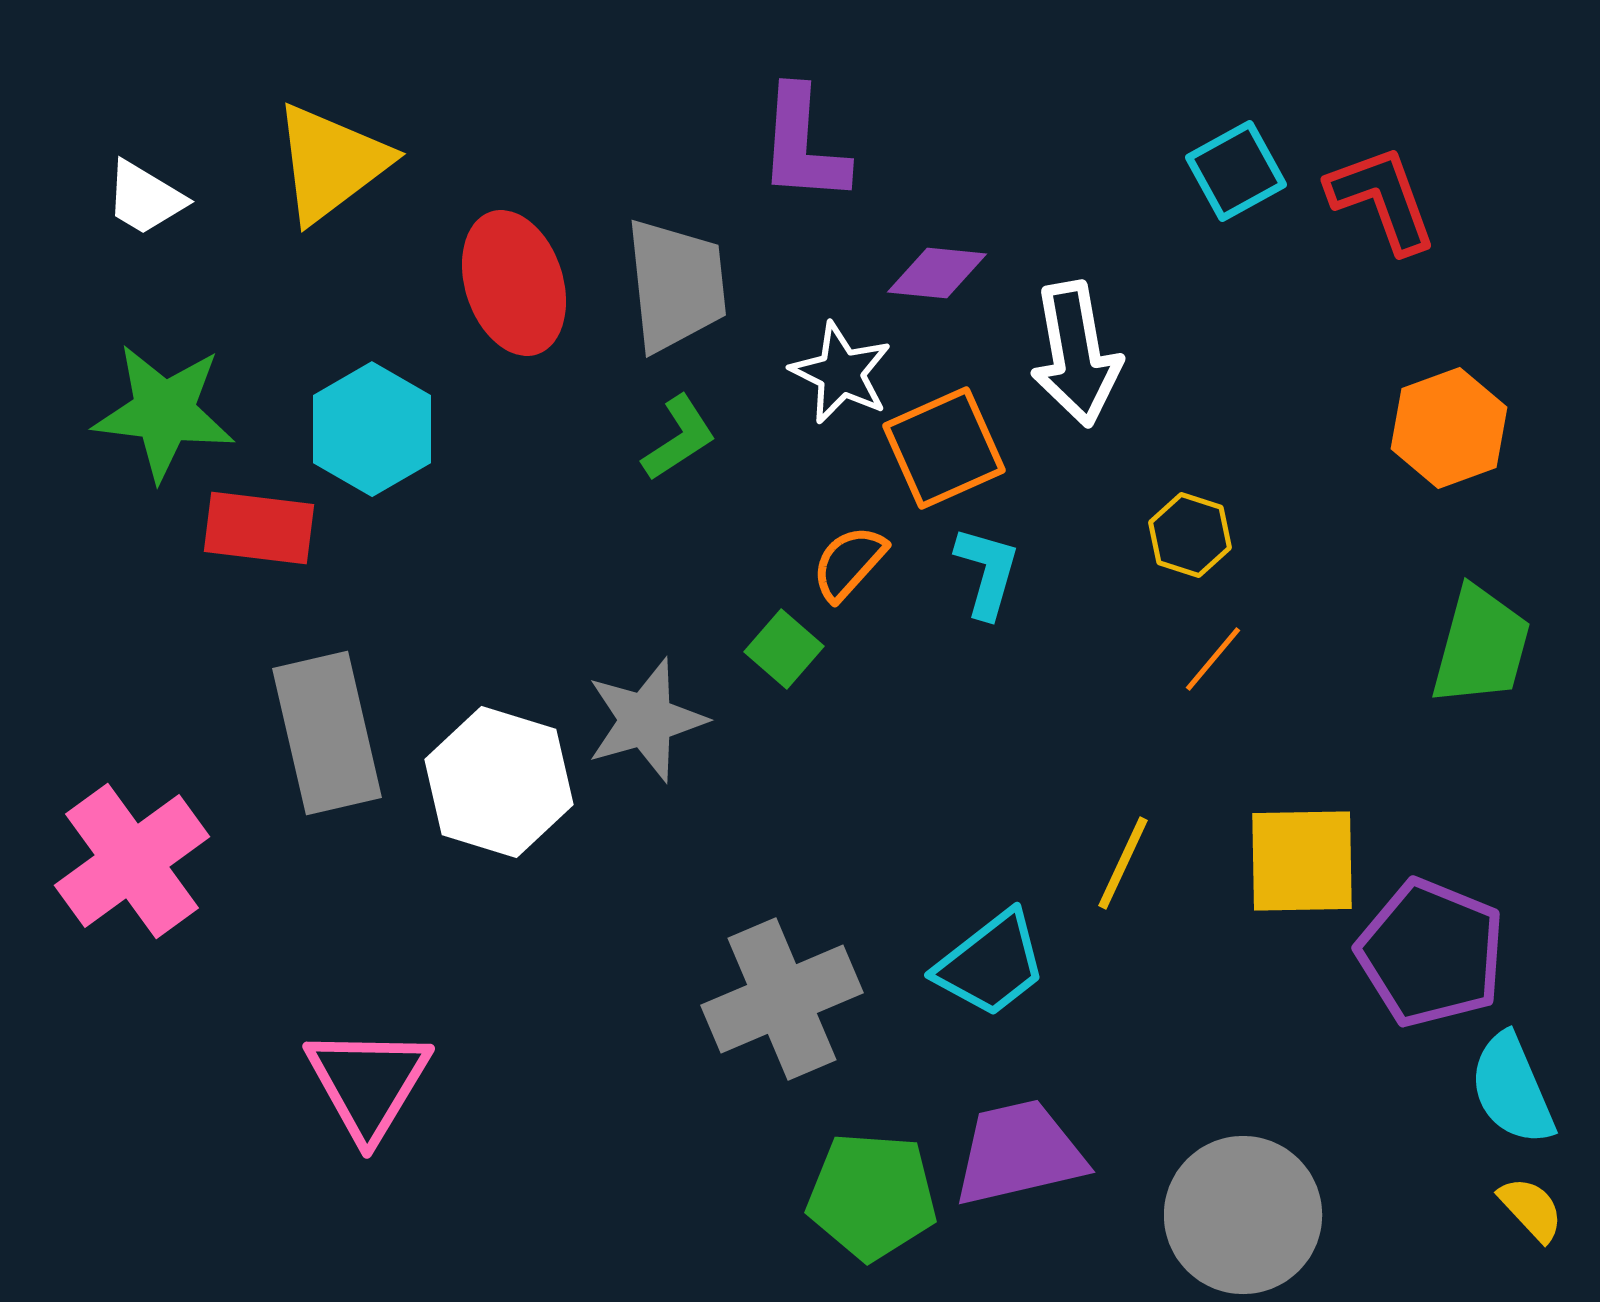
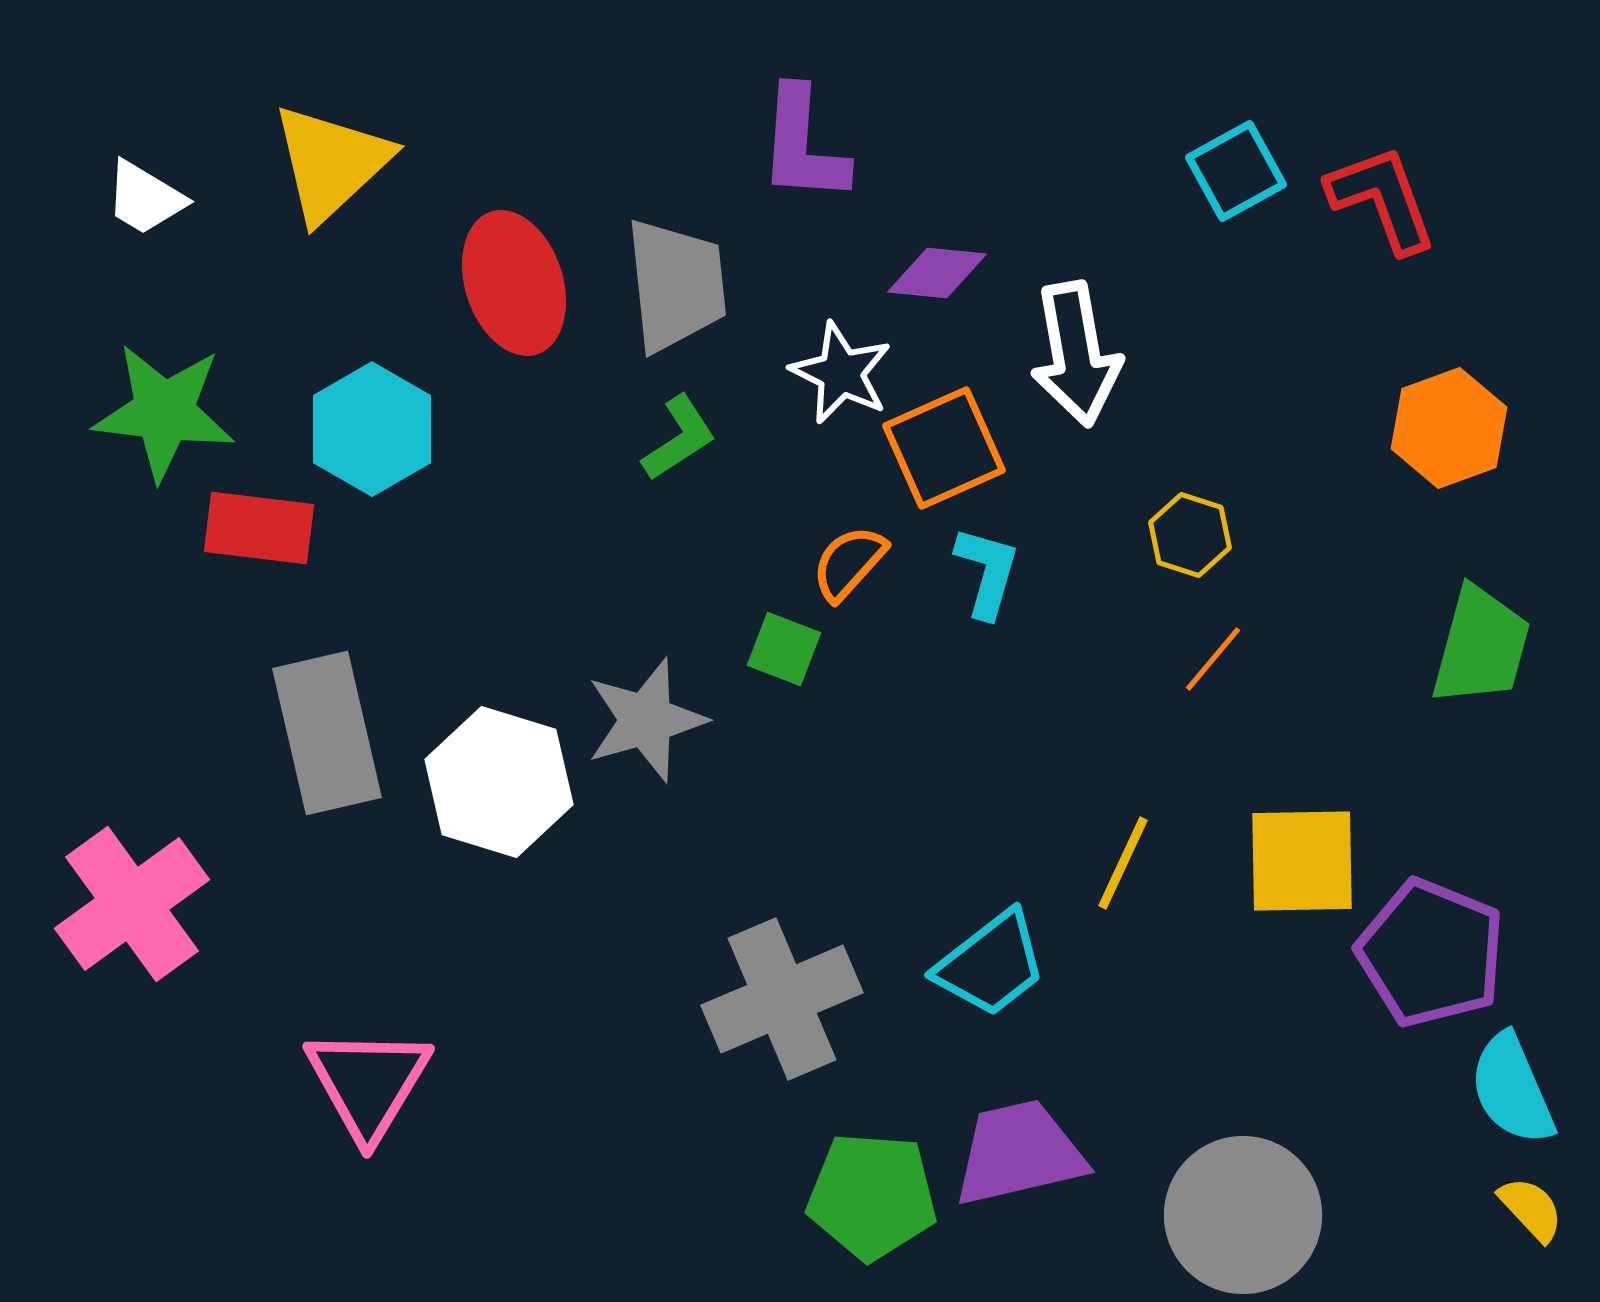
yellow triangle: rotated 6 degrees counterclockwise
green square: rotated 20 degrees counterclockwise
pink cross: moved 43 px down
